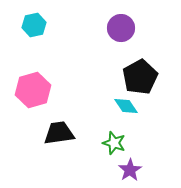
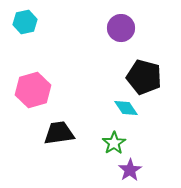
cyan hexagon: moved 9 px left, 3 px up
black pentagon: moved 4 px right; rotated 28 degrees counterclockwise
cyan diamond: moved 2 px down
green star: rotated 20 degrees clockwise
